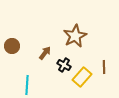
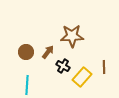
brown star: moved 3 px left; rotated 25 degrees clockwise
brown circle: moved 14 px right, 6 px down
brown arrow: moved 3 px right, 1 px up
black cross: moved 1 px left, 1 px down
